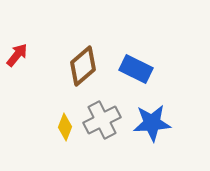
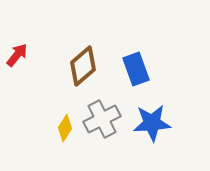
blue rectangle: rotated 44 degrees clockwise
gray cross: moved 1 px up
yellow diamond: moved 1 px down; rotated 12 degrees clockwise
